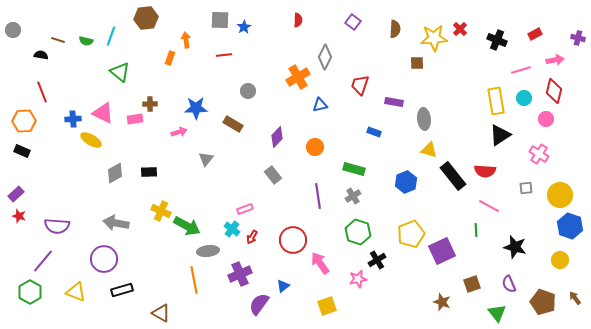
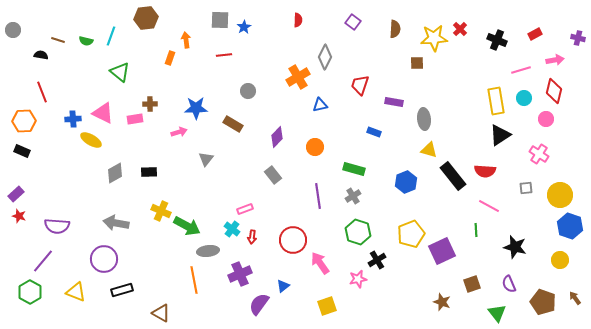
red arrow at (252, 237): rotated 24 degrees counterclockwise
